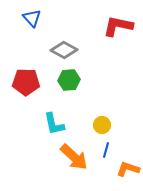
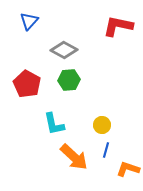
blue triangle: moved 3 px left, 3 px down; rotated 24 degrees clockwise
red pentagon: moved 1 px right, 2 px down; rotated 28 degrees clockwise
